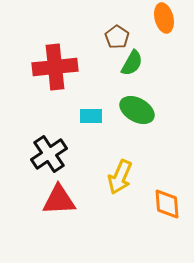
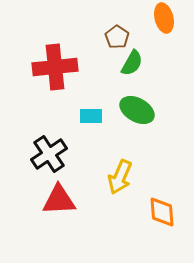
orange diamond: moved 5 px left, 8 px down
